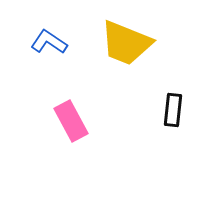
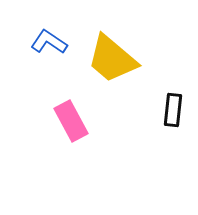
yellow trapezoid: moved 14 px left, 16 px down; rotated 18 degrees clockwise
